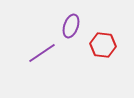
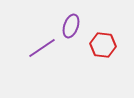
purple line: moved 5 px up
